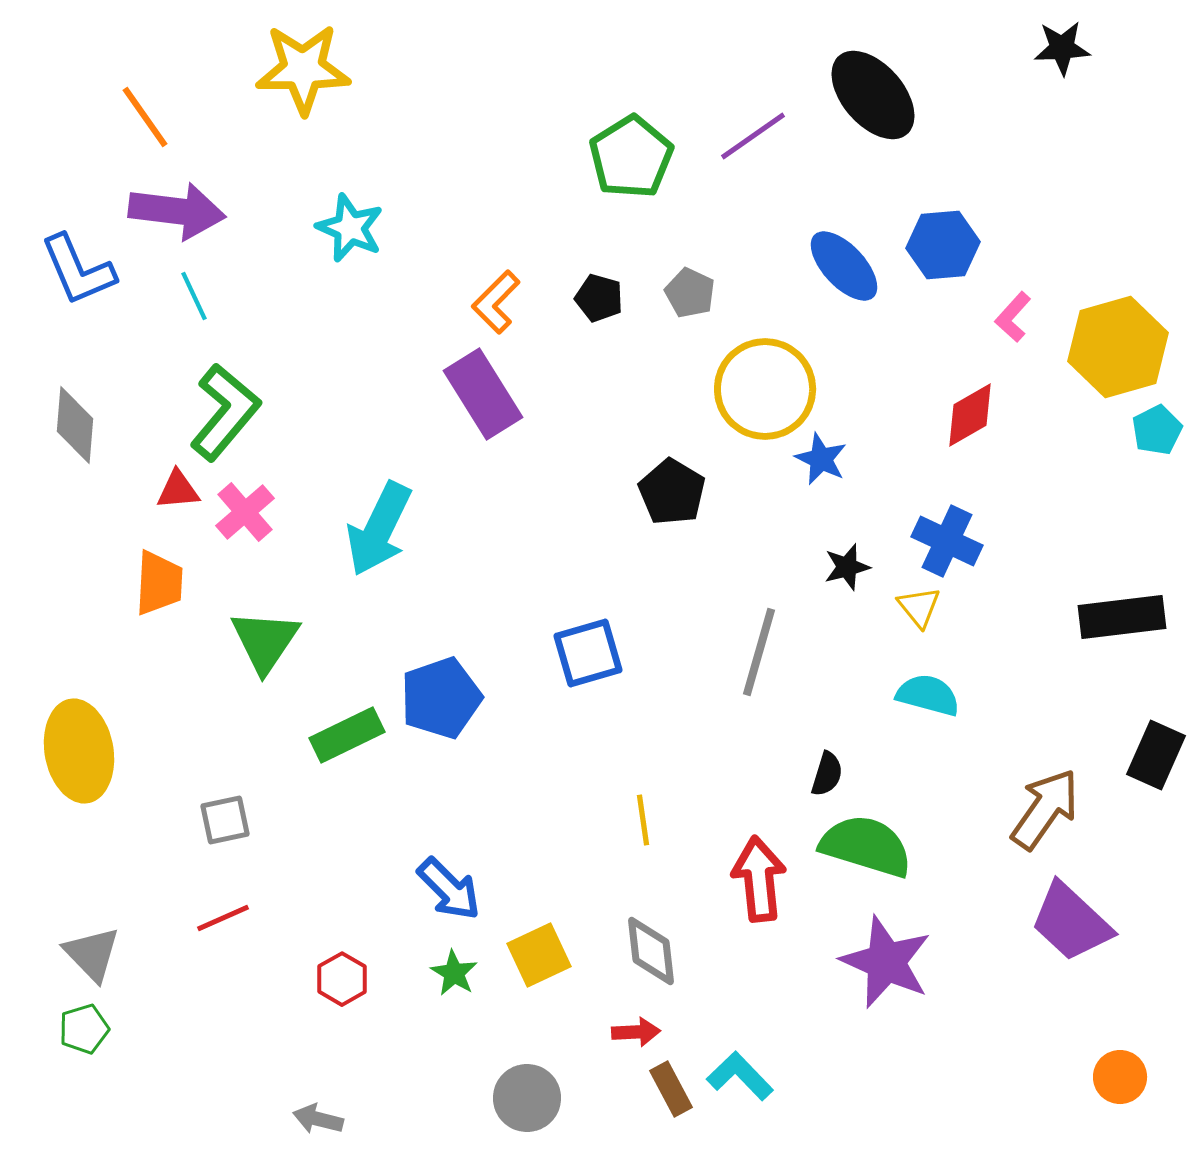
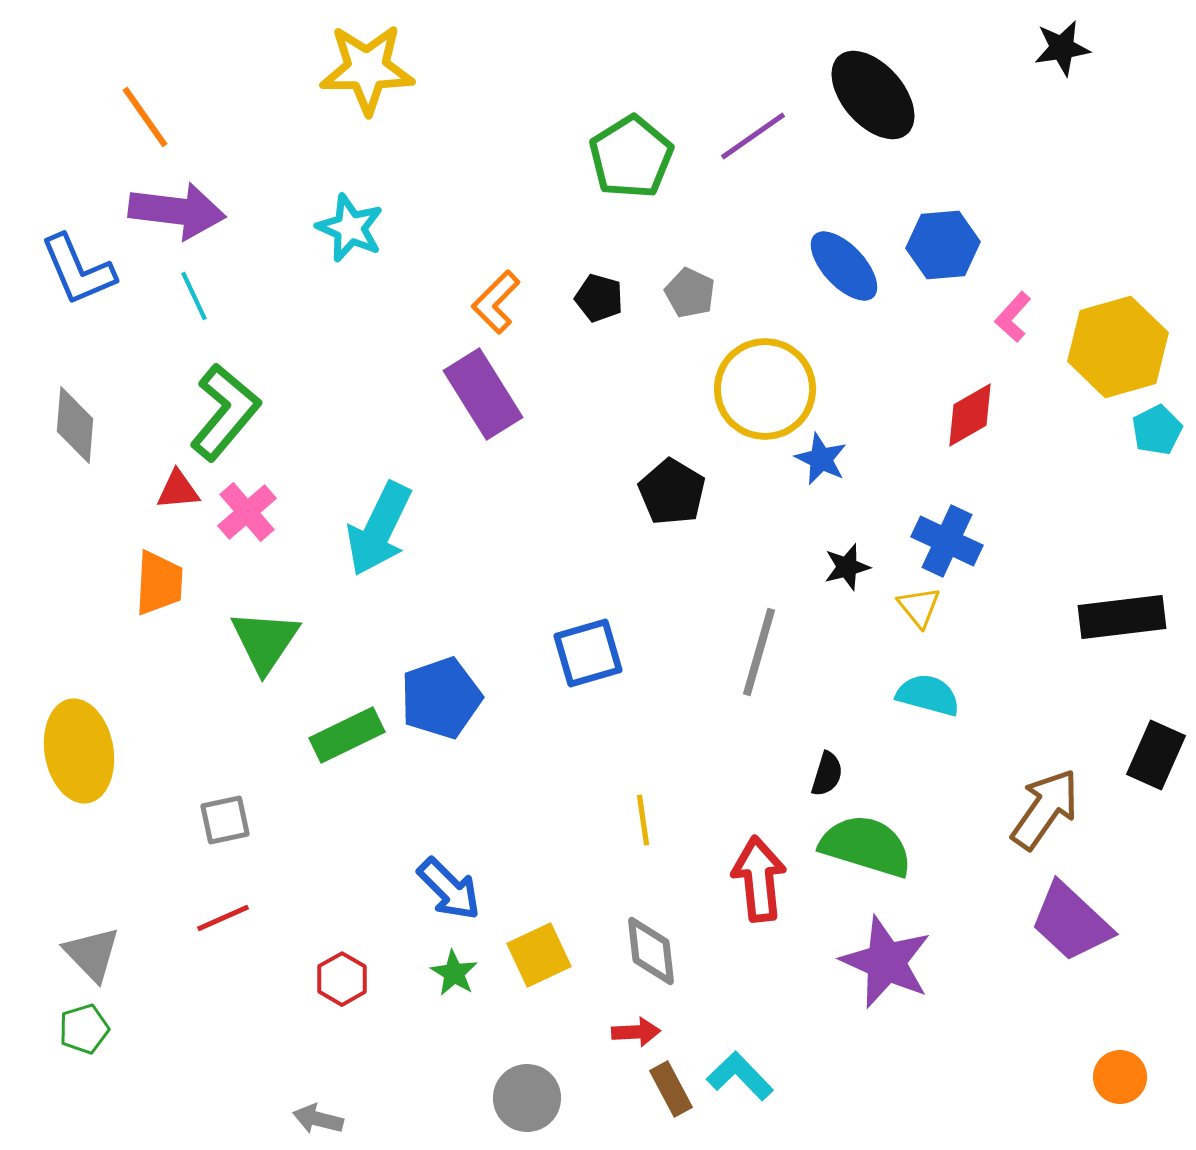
black star at (1062, 48): rotated 6 degrees counterclockwise
yellow star at (303, 69): moved 64 px right
pink cross at (245, 512): moved 2 px right
